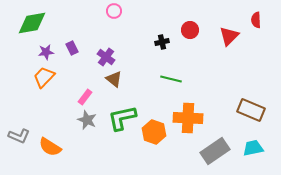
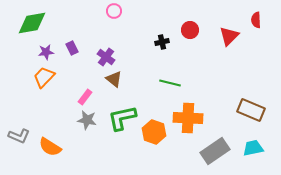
green line: moved 1 px left, 4 px down
gray star: rotated 12 degrees counterclockwise
